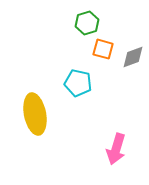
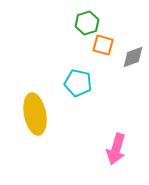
orange square: moved 4 px up
